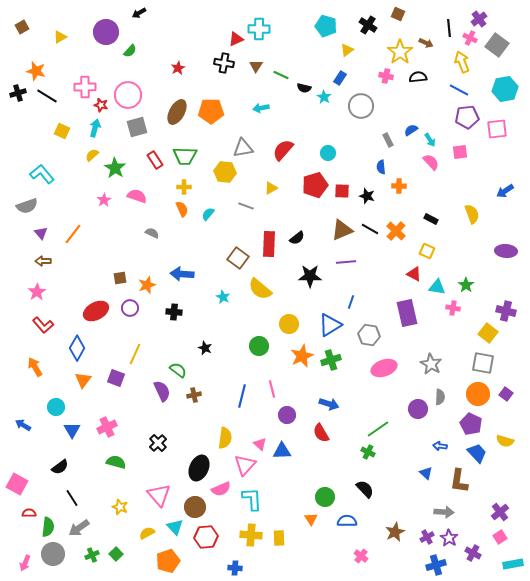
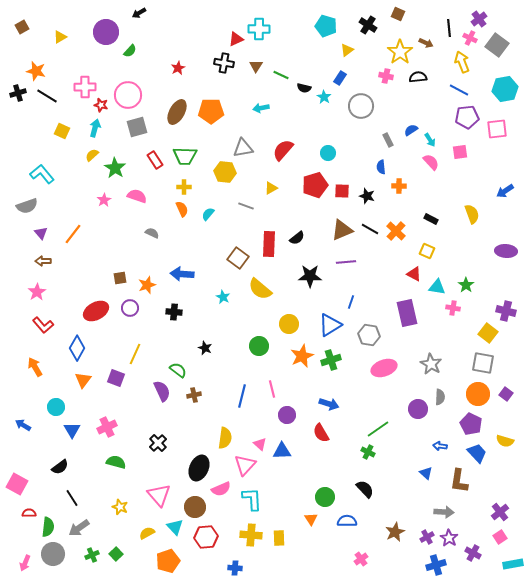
pink cross at (361, 556): moved 3 px down; rotated 16 degrees clockwise
